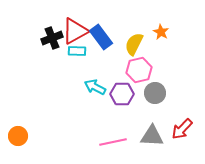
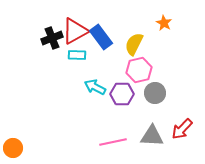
orange star: moved 3 px right, 9 px up
cyan rectangle: moved 4 px down
orange circle: moved 5 px left, 12 px down
